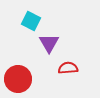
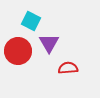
red circle: moved 28 px up
